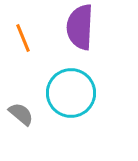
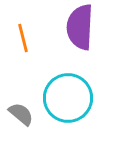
orange line: rotated 8 degrees clockwise
cyan circle: moved 3 px left, 5 px down
